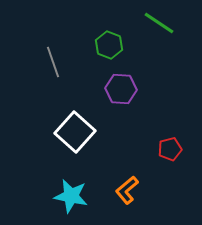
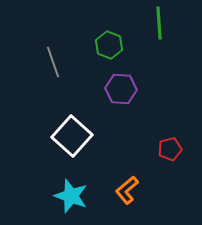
green line: rotated 52 degrees clockwise
white square: moved 3 px left, 4 px down
cyan star: rotated 8 degrees clockwise
